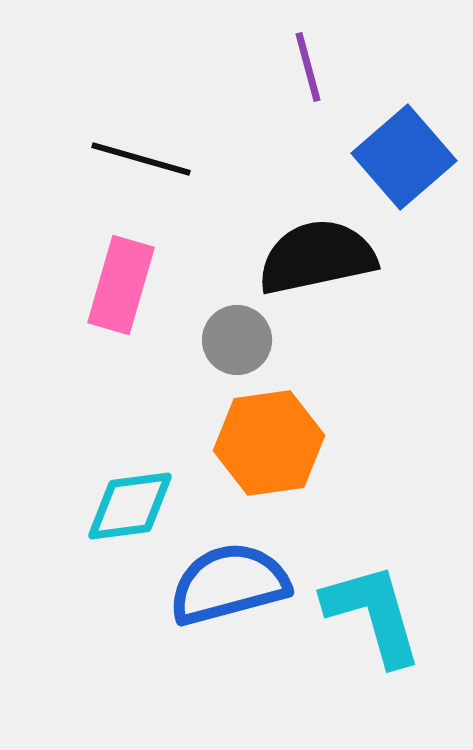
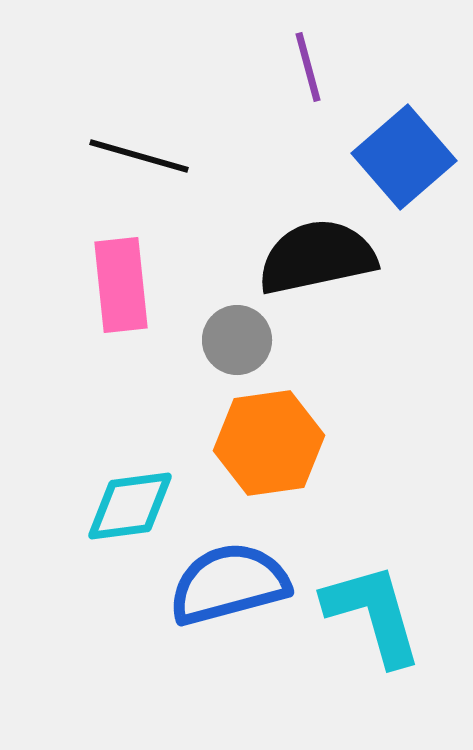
black line: moved 2 px left, 3 px up
pink rectangle: rotated 22 degrees counterclockwise
